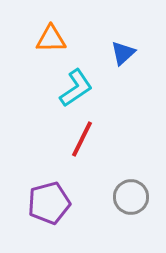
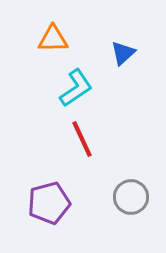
orange triangle: moved 2 px right
red line: rotated 51 degrees counterclockwise
